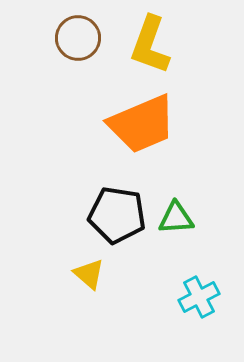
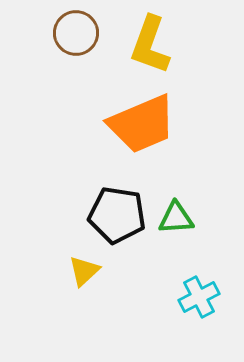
brown circle: moved 2 px left, 5 px up
yellow triangle: moved 5 px left, 3 px up; rotated 36 degrees clockwise
